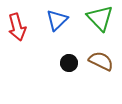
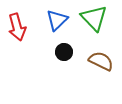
green triangle: moved 6 px left
black circle: moved 5 px left, 11 px up
